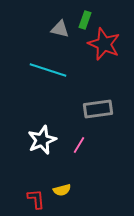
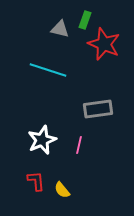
pink line: rotated 18 degrees counterclockwise
yellow semicircle: rotated 66 degrees clockwise
red L-shape: moved 18 px up
